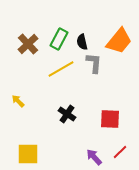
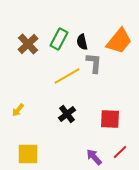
yellow line: moved 6 px right, 7 px down
yellow arrow: moved 9 px down; rotated 96 degrees counterclockwise
black cross: rotated 18 degrees clockwise
